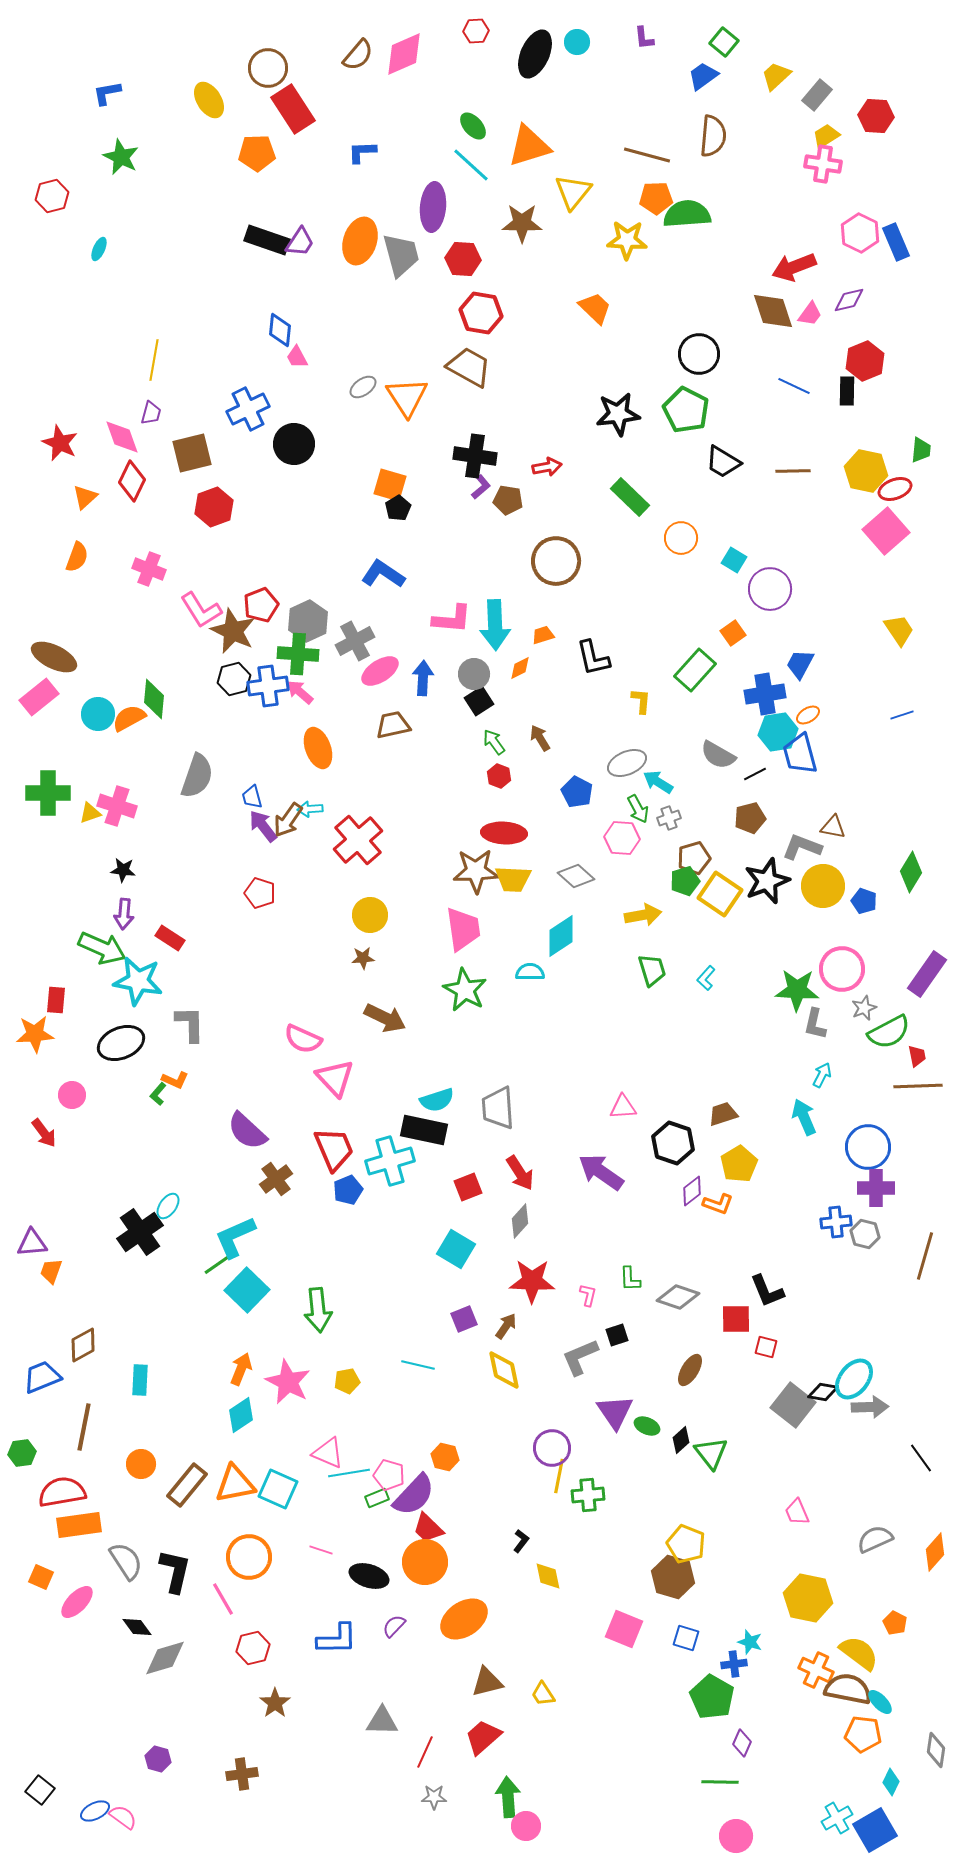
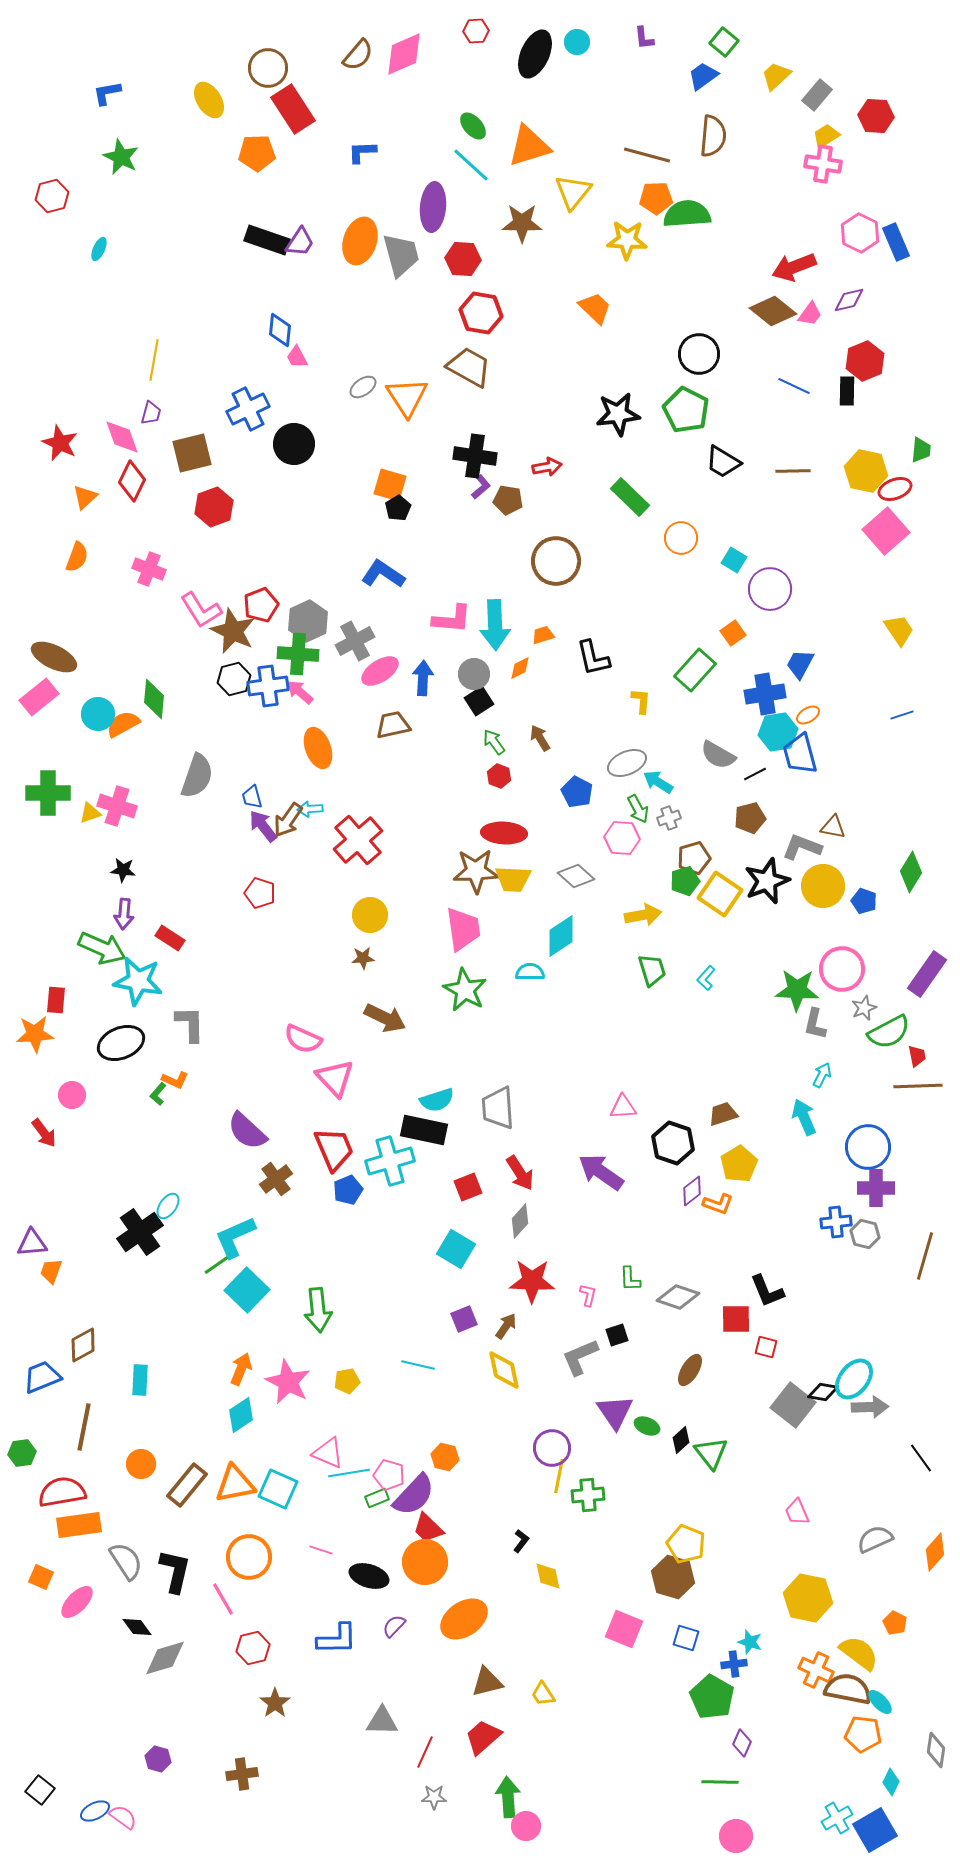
brown diamond at (773, 311): rotated 33 degrees counterclockwise
orange semicircle at (129, 718): moved 6 px left, 6 px down
